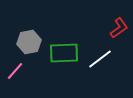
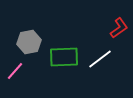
green rectangle: moved 4 px down
